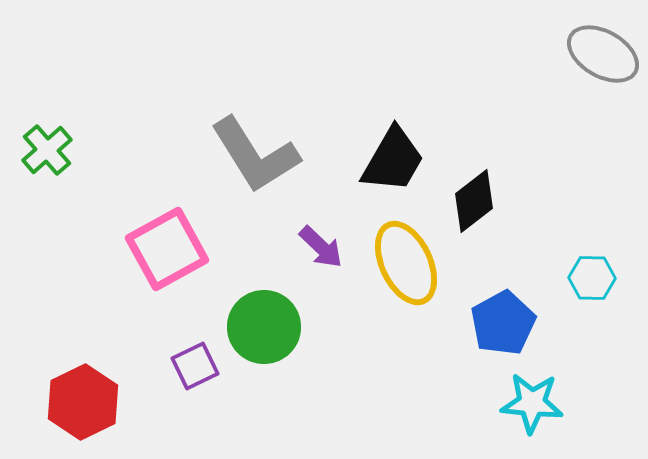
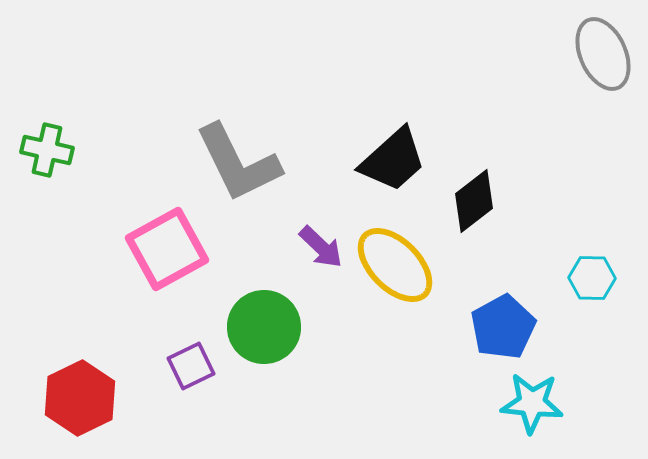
gray ellipse: rotated 36 degrees clockwise
green cross: rotated 36 degrees counterclockwise
gray L-shape: moved 17 px left, 8 px down; rotated 6 degrees clockwise
black trapezoid: rotated 18 degrees clockwise
yellow ellipse: moved 11 px left, 2 px down; rotated 20 degrees counterclockwise
blue pentagon: moved 4 px down
purple square: moved 4 px left
red hexagon: moved 3 px left, 4 px up
